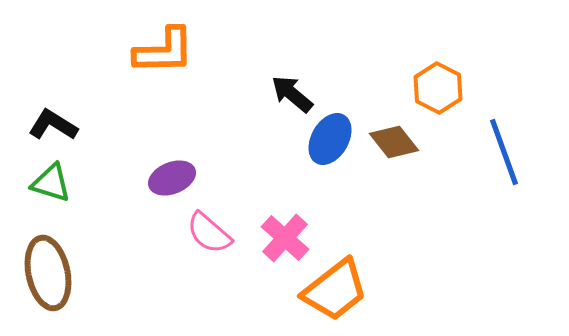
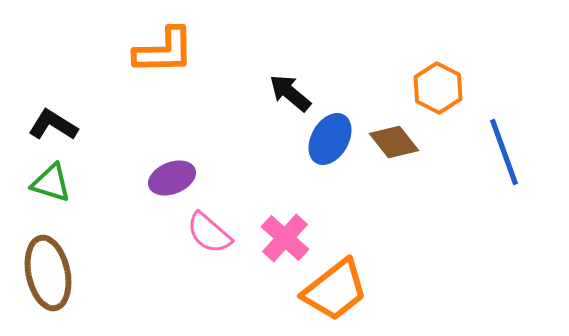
black arrow: moved 2 px left, 1 px up
